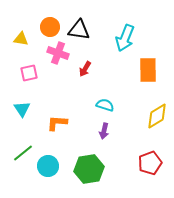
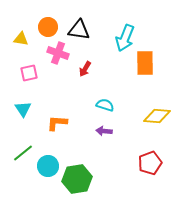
orange circle: moved 2 px left
orange rectangle: moved 3 px left, 7 px up
cyan triangle: moved 1 px right
yellow diamond: rotated 36 degrees clockwise
purple arrow: rotated 84 degrees clockwise
green hexagon: moved 12 px left, 10 px down
